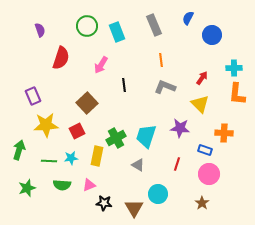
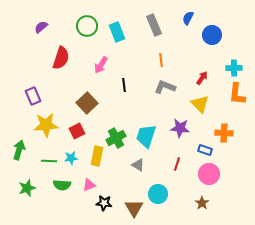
purple semicircle: moved 1 px right, 3 px up; rotated 112 degrees counterclockwise
